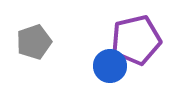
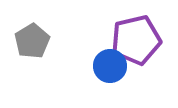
gray pentagon: moved 2 px left, 1 px up; rotated 12 degrees counterclockwise
